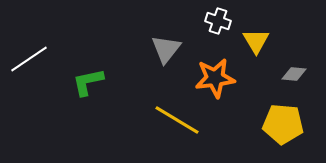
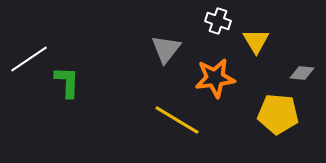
gray diamond: moved 8 px right, 1 px up
green L-shape: moved 21 px left; rotated 104 degrees clockwise
yellow pentagon: moved 5 px left, 10 px up
